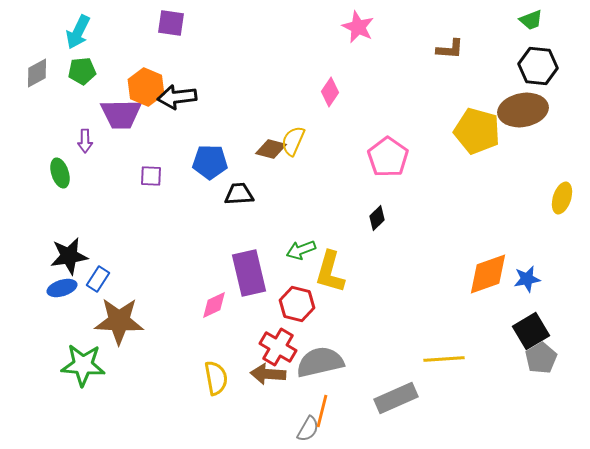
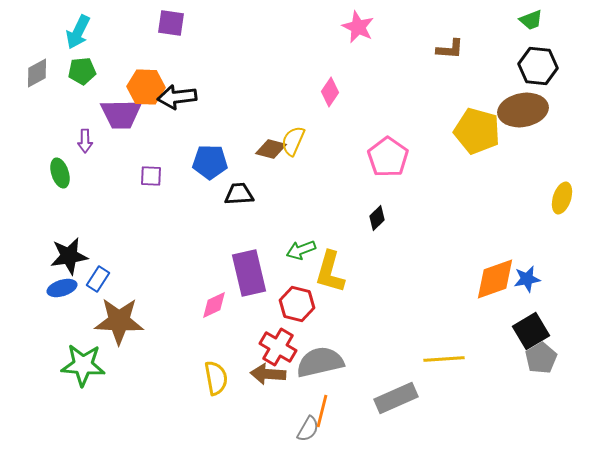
orange hexagon at (146, 87): rotated 21 degrees counterclockwise
orange diamond at (488, 274): moved 7 px right, 5 px down
